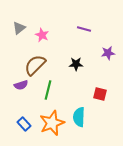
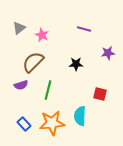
brown semicircle: moved 2 px left, 3 px up
cyan semicircle: moved 1 px right, 1 px up
orange star: rotated 15 degrees clockwise
